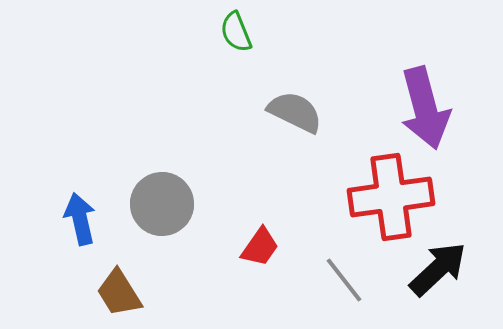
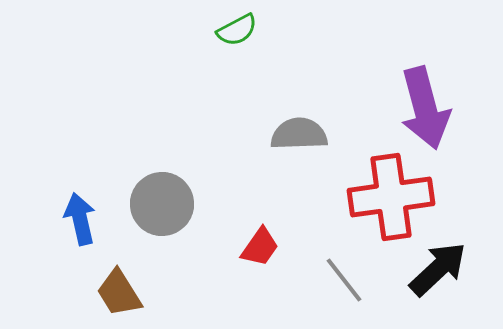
green semicircle: moved 1 px right, 2 px up; rotated 96 degrees counterclockwise
gray semicircle: moved 4 px right, 22 px down; rotated 28 degrees counterclockwise
